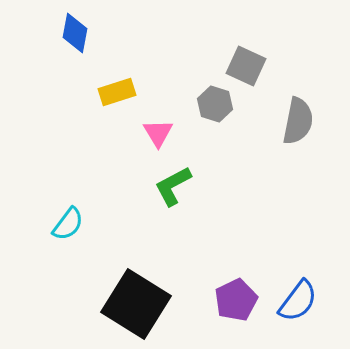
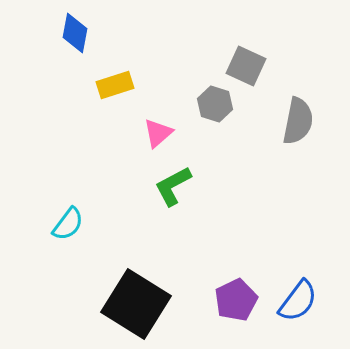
yellow rectangle: moved 2 px left, 7 px up
pink triangle: rotated 20 degrees clockwise
